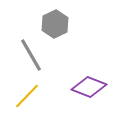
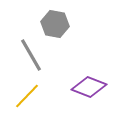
gray hexagon: rotated 24 degrees counterclockwise
